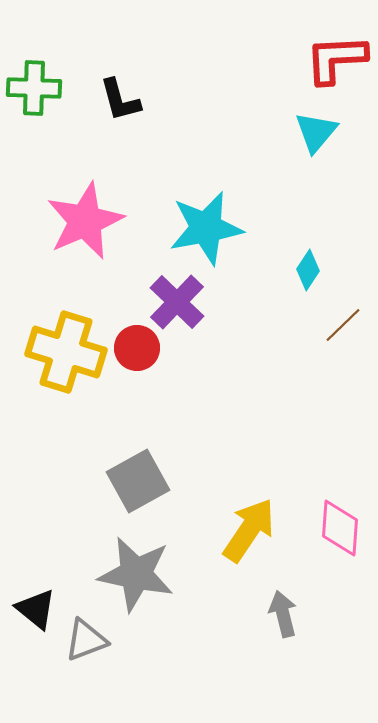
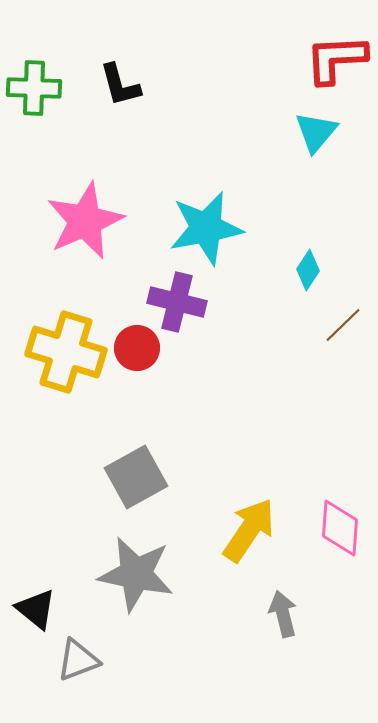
black L-shape: moved 15 px up
purple cross: rotated 30 degrees counterclockwise
gray square: moved 2 px left, 4 px up
gray triangle: moved 8 px left, 20 px down
